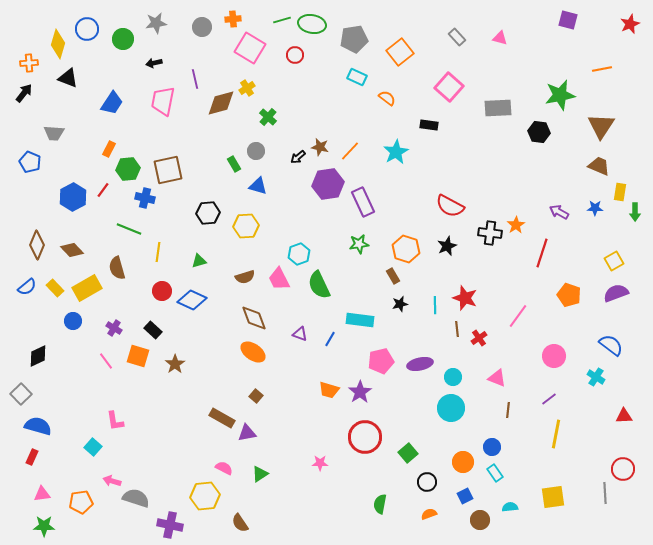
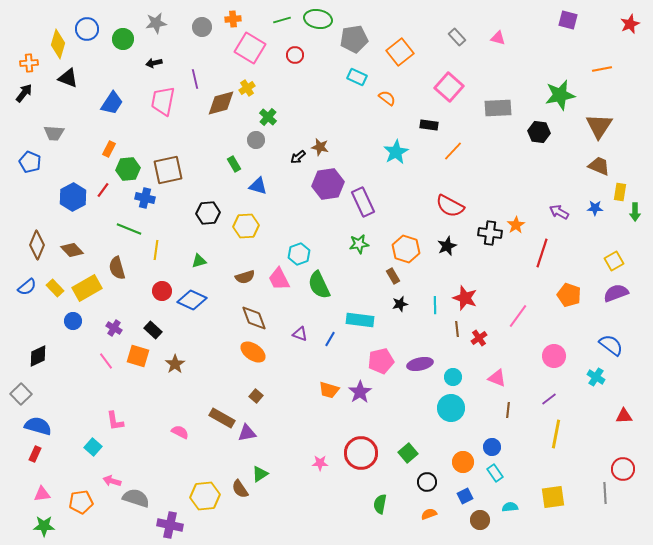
green ellipse at (312, 24): moved 6 px right, 5 px up
pink triangle at (500, 38): moved 2 px left
brown triangle at (601, 126): moved 2 px left
gray circle at (256, 151): moved 11 px up
orange line at (350, 151): moved 103 px right
yellow line at (158, 252): moved 2 px left, 2 px up
red circle at (365, 437): moved 4 px left, 16 px down
red rectangle at (32, 457): moved 3 px right, 3 px up
pink semicircle at (224, 468): moved 44 px left, 36 px up
brown semicircle at (240, 523): moved 34 px up
